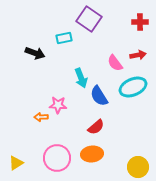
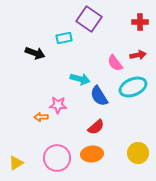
cyan arrow: moved 1 px left, 1 px down; rotated 54 degrees counterclockwise
yellow circle: moved 14 px up
